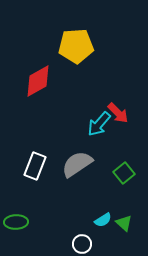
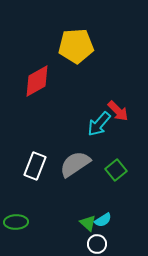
red diamond: moved 1 px left
red arrow: moved 2 px up
gray semicircle: moved 2 px left
green square: moved 8 px left, 3 px up
green triangle: moved 36 px left
white circle: moved 15 px right
